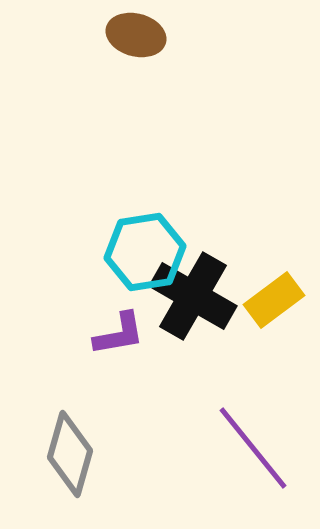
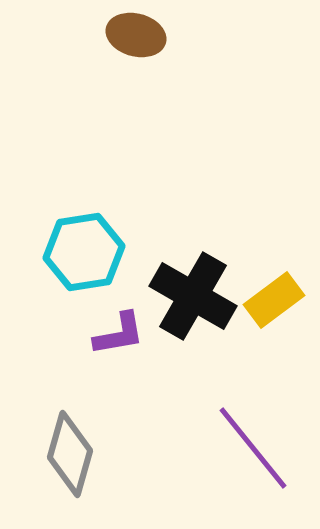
cyan hexagon: moved 61 px left
